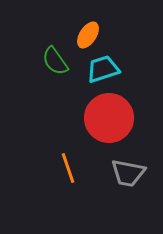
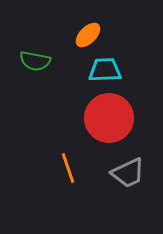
orange ellipse: rotated 12 degrees clockwise
green semicircle: moved 20 px left; rotated 44 degrees counterclockwise
cyan trapezoid: moved 2 px right, 1 px down; rotated 16 degrees clockwise
gray trapezoid: rotated 36 degrees counterclockwise
